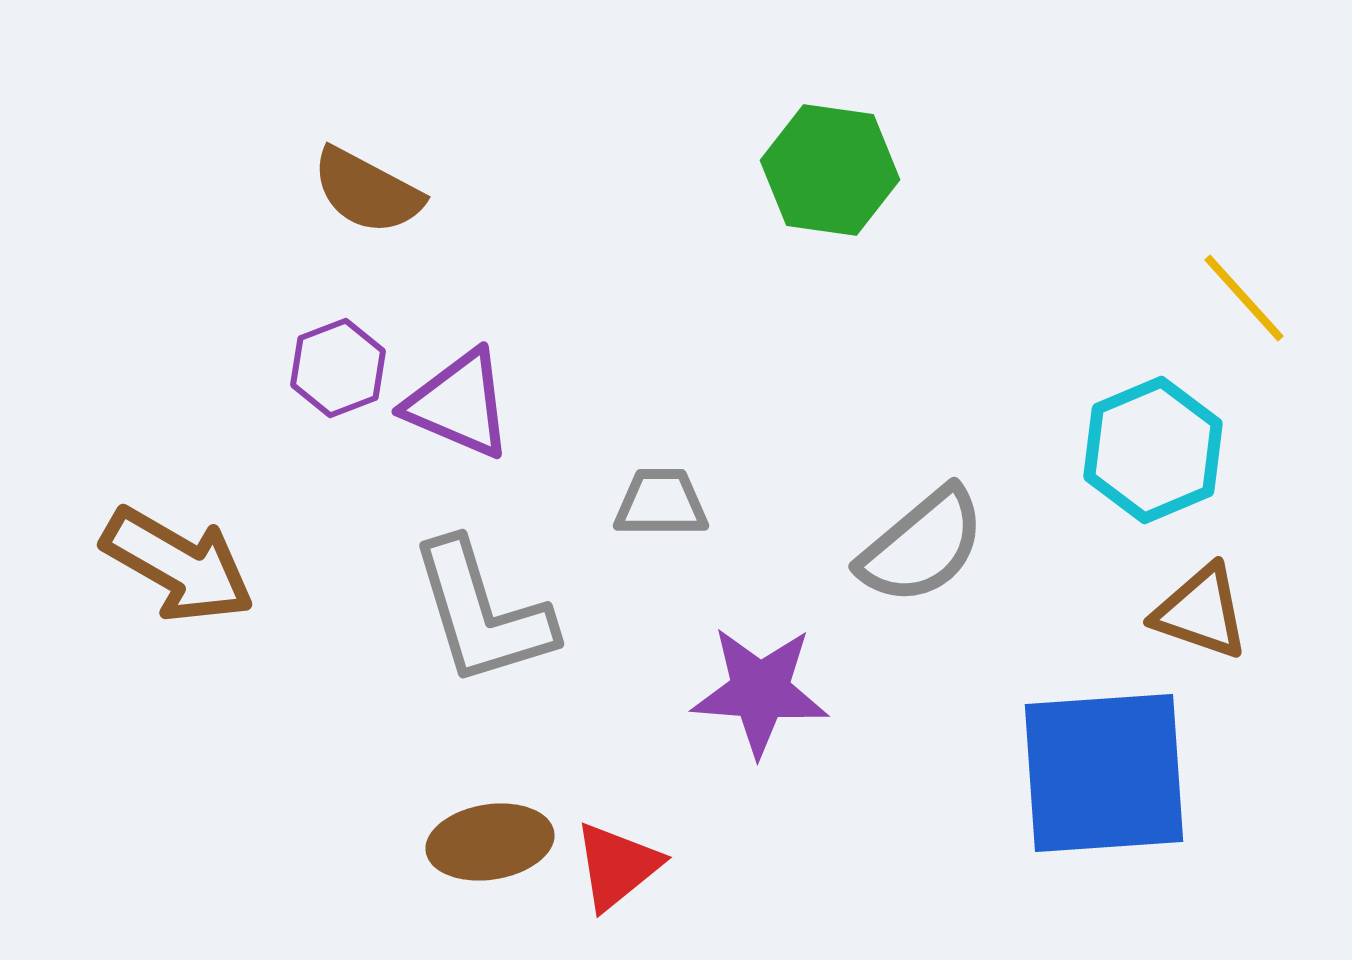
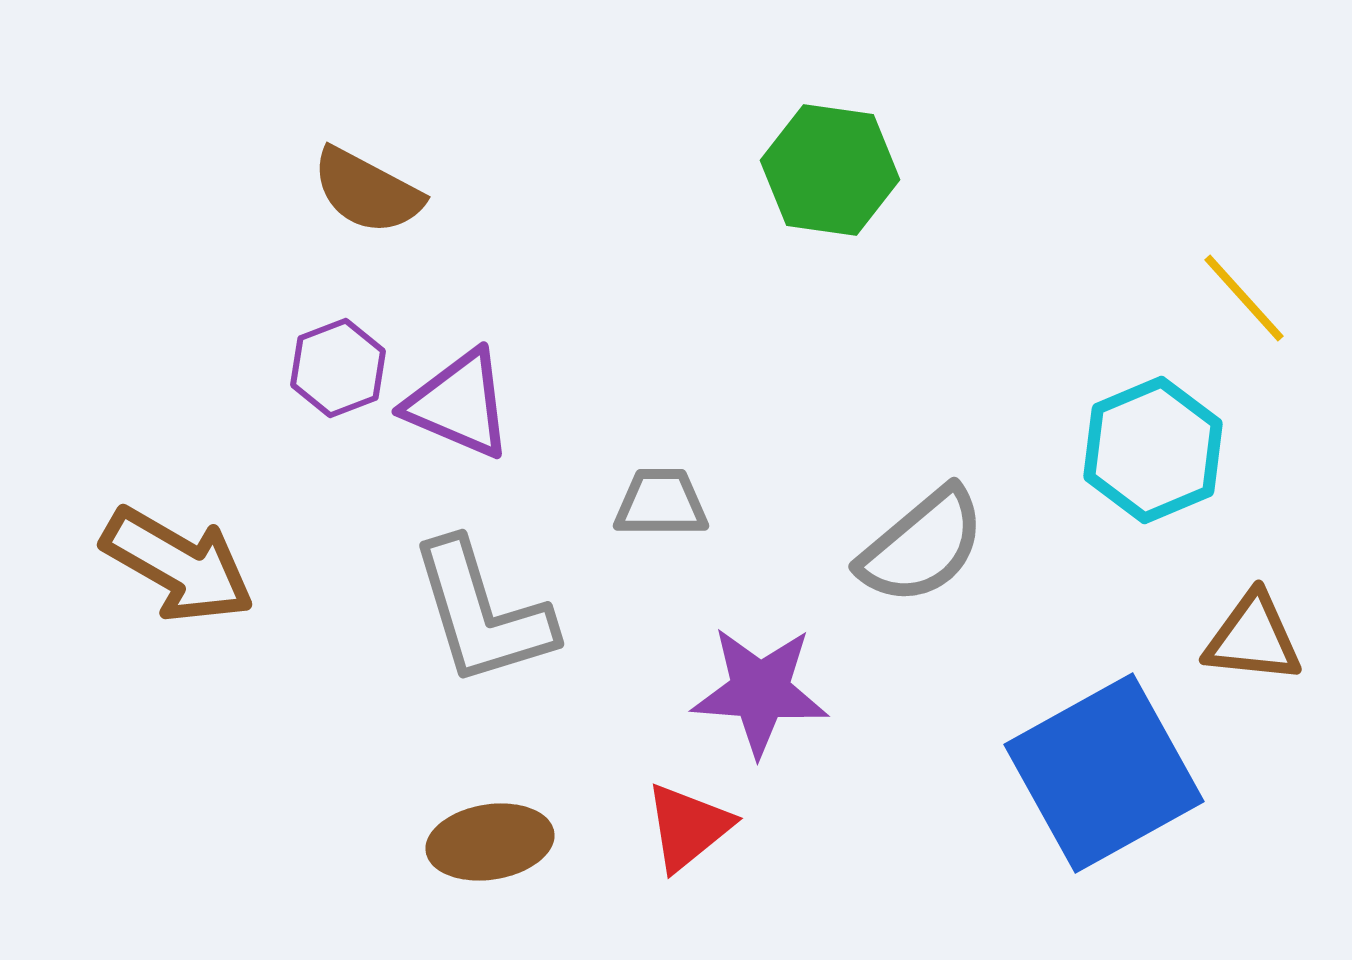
brown triangle: moved 52 px right, 26 px down; rotated 13 degrees counterclockwise
blue square: rotated 25 degrees counterclockwise
red triangle: moved 71 px right, 39 px up
